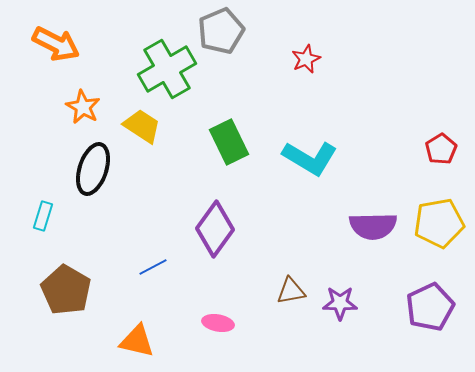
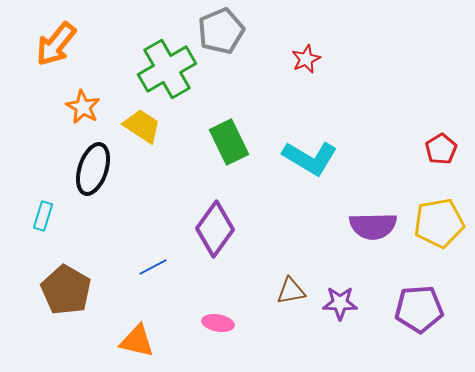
orange arrow: rotated 102 degrees clockwise
purple pentagon: moved 11 px left, 2 px down; rotated 21 degrees clockwise
